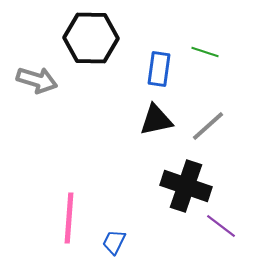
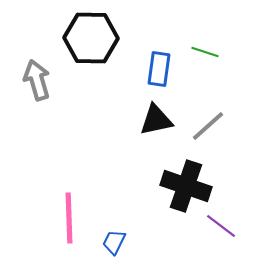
gray arrow: rotated 123 degrees counterclockwise
pink line: rotated 6 degrees counterclockwise
